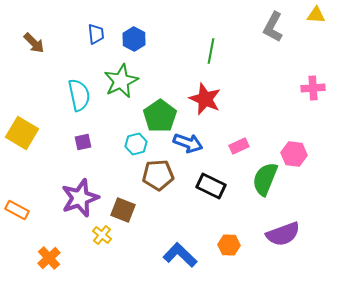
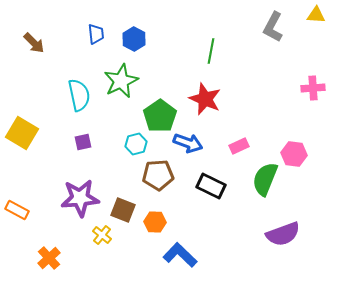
purple star: rotated 15 degrees clockwise
orange hexagon: moved 74 px left, 23 px up
